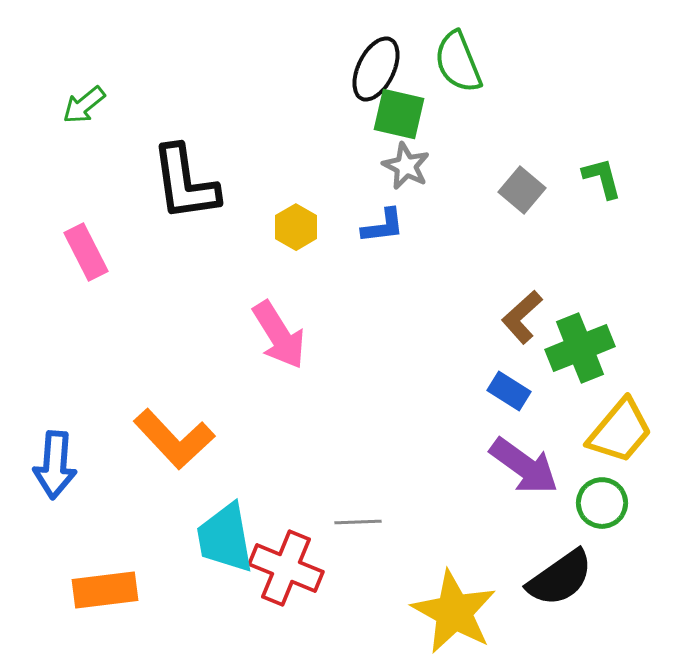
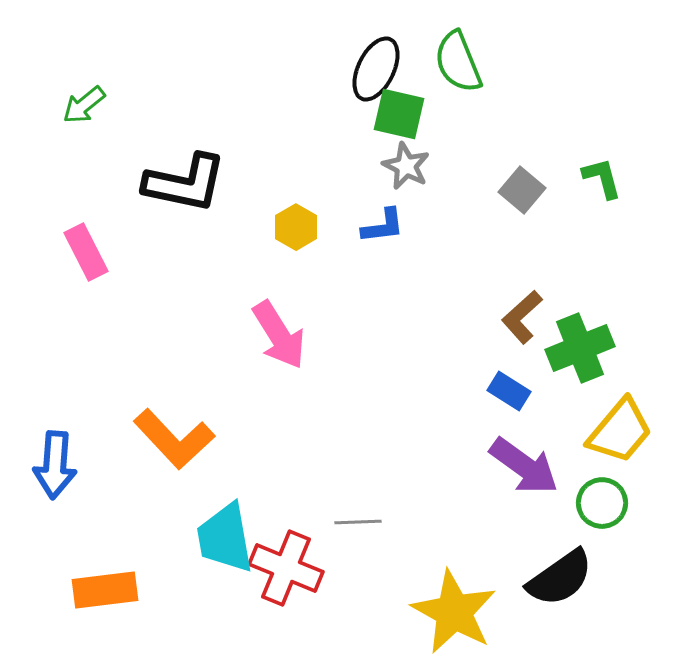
black L-shape: rotated 70 degrees counterclockwise
